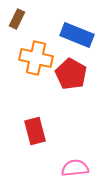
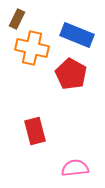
orange cross: moved 4 px left, 10 px up
